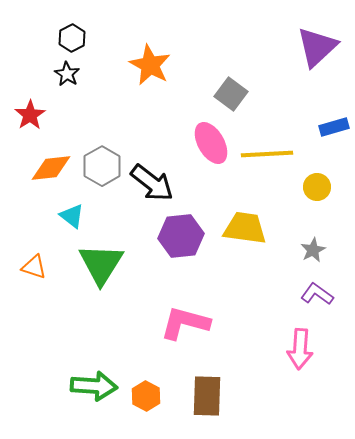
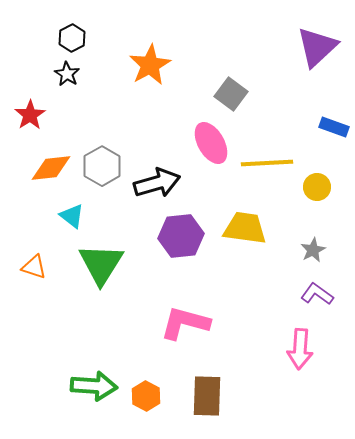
orange star: rotated 15 degrees clockwise
blue rectangle: rotated 36 degrees clockwise
yellow line: moved 9 px down
black arrow: moved 5 px right; rotated 54 degrees counterclockwise
